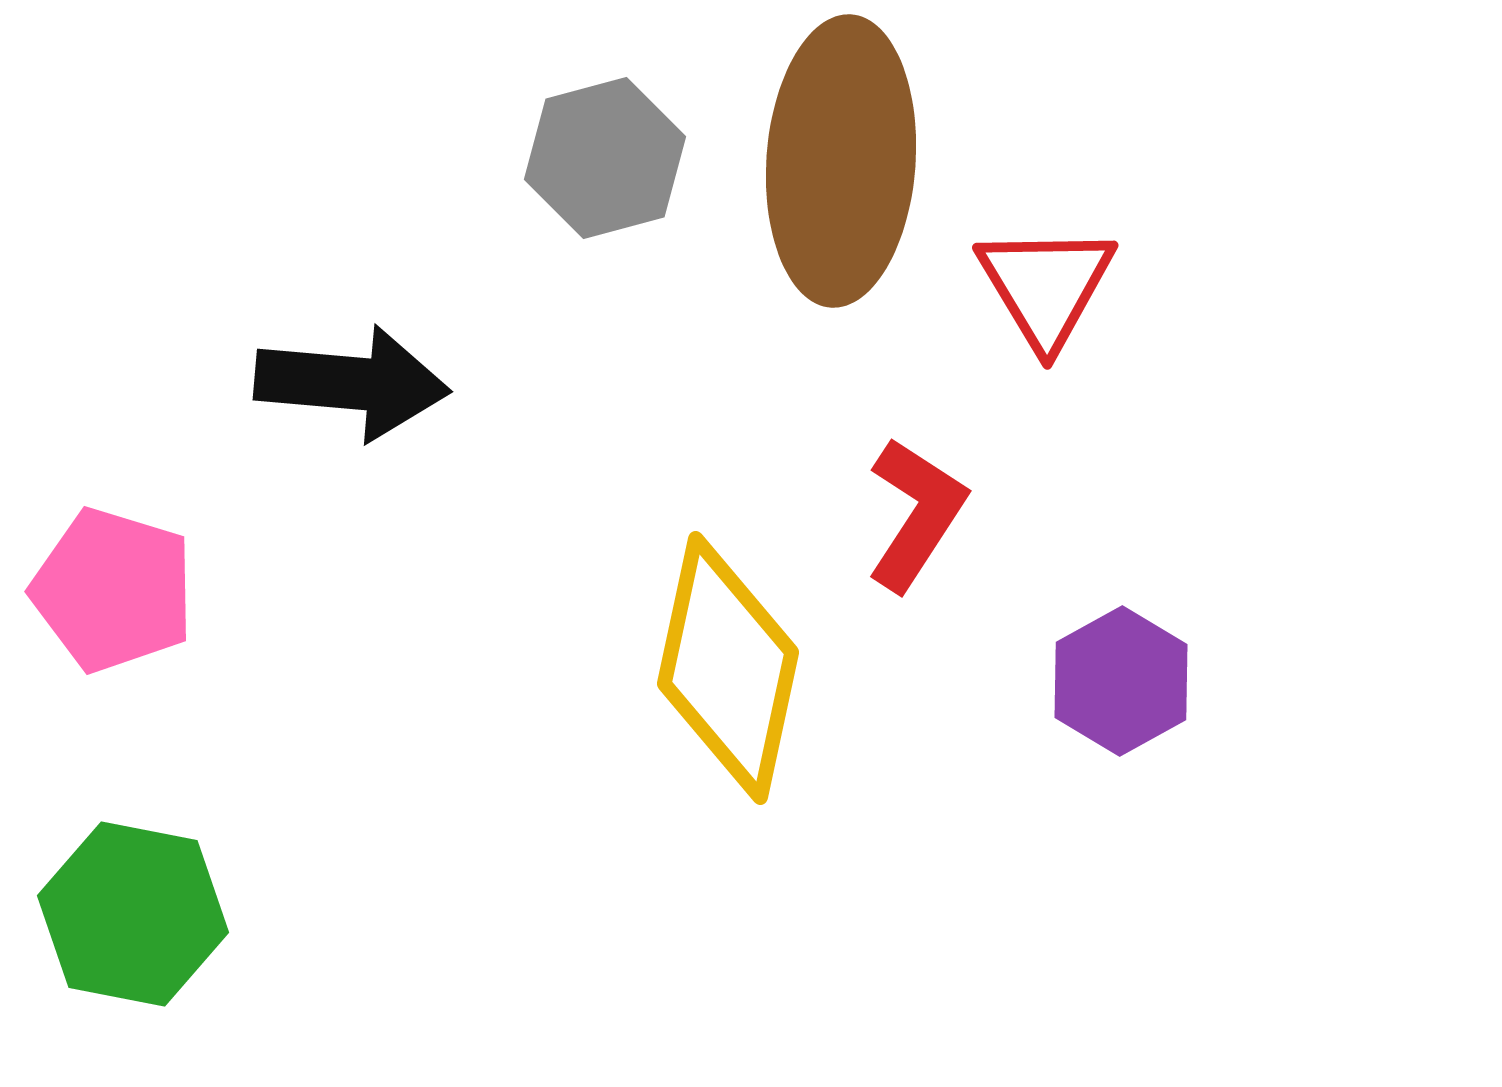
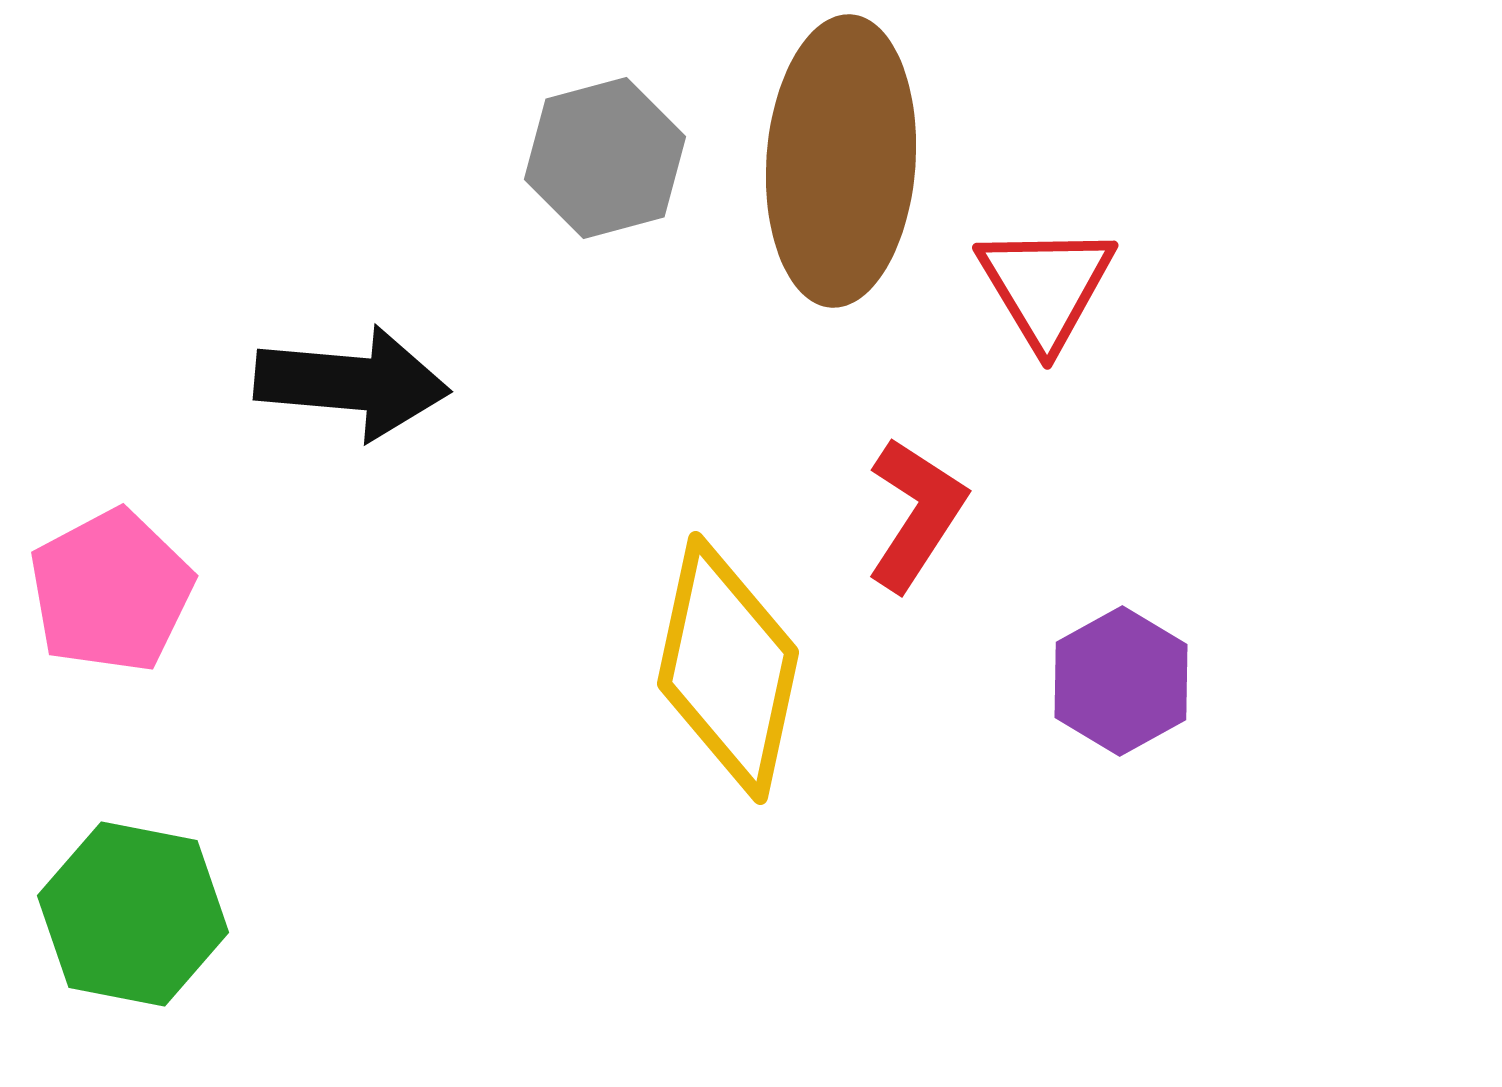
pink pentagon: moved 2 px left, 1 px down; rotated 27 degrees clockwise
